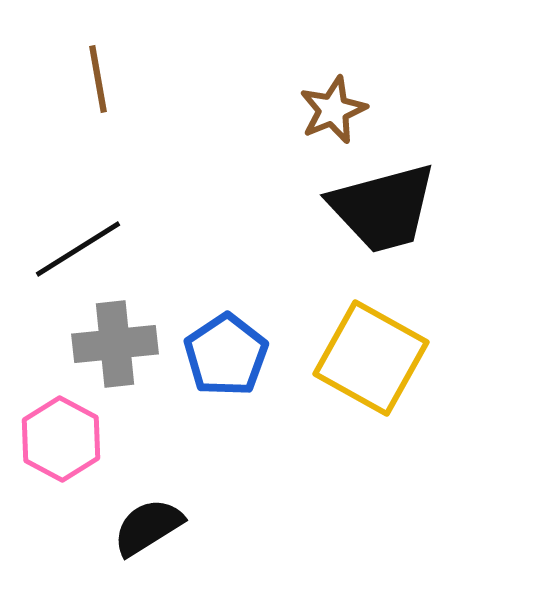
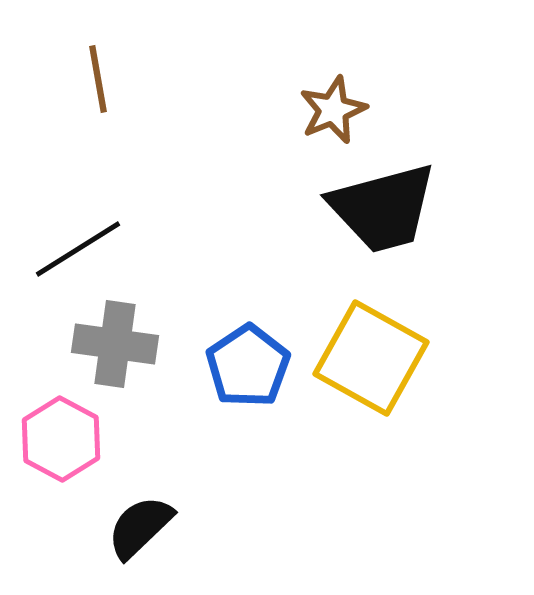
gray cross: rotated 14 degrees clockwise
blue pentagon: moved 22 px right, 11 px down
black semicircle: moved 8 px left; rotated 12 degrees counterclockwise
